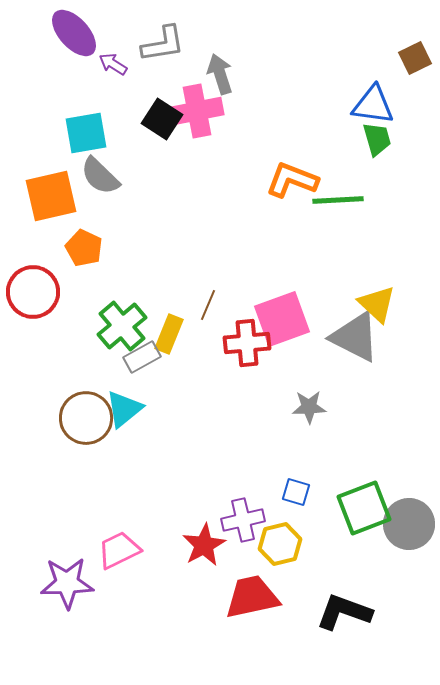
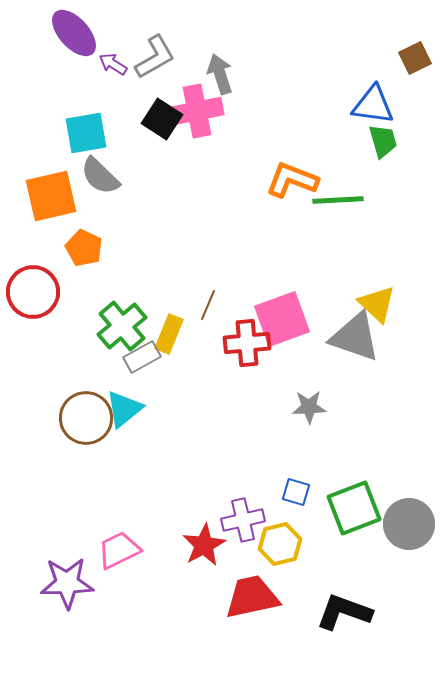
gray L-shape: moved 8 px left, 13 px down; rotated 21 degrees counterclockwise
green trapezoid: moved 6 px right, 2 px down
gray triangle: rotated 8 degrees counterclockwise
green square: moved 10 px left
